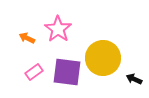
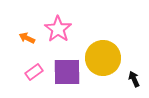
purple square: rotated 8 degrees counterclockwise
black arrow: rotated 42 degrees clockwise
